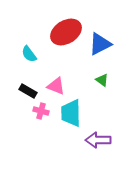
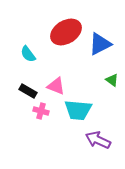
cyan semicircle: moved 1 px left
green triangle: moved 10 px right
cyan trapezoid: moved 7 px right, 3 px up; rotated 84 degrees counterclockwise
purple arrow: rotated 25 degrees clockwise
